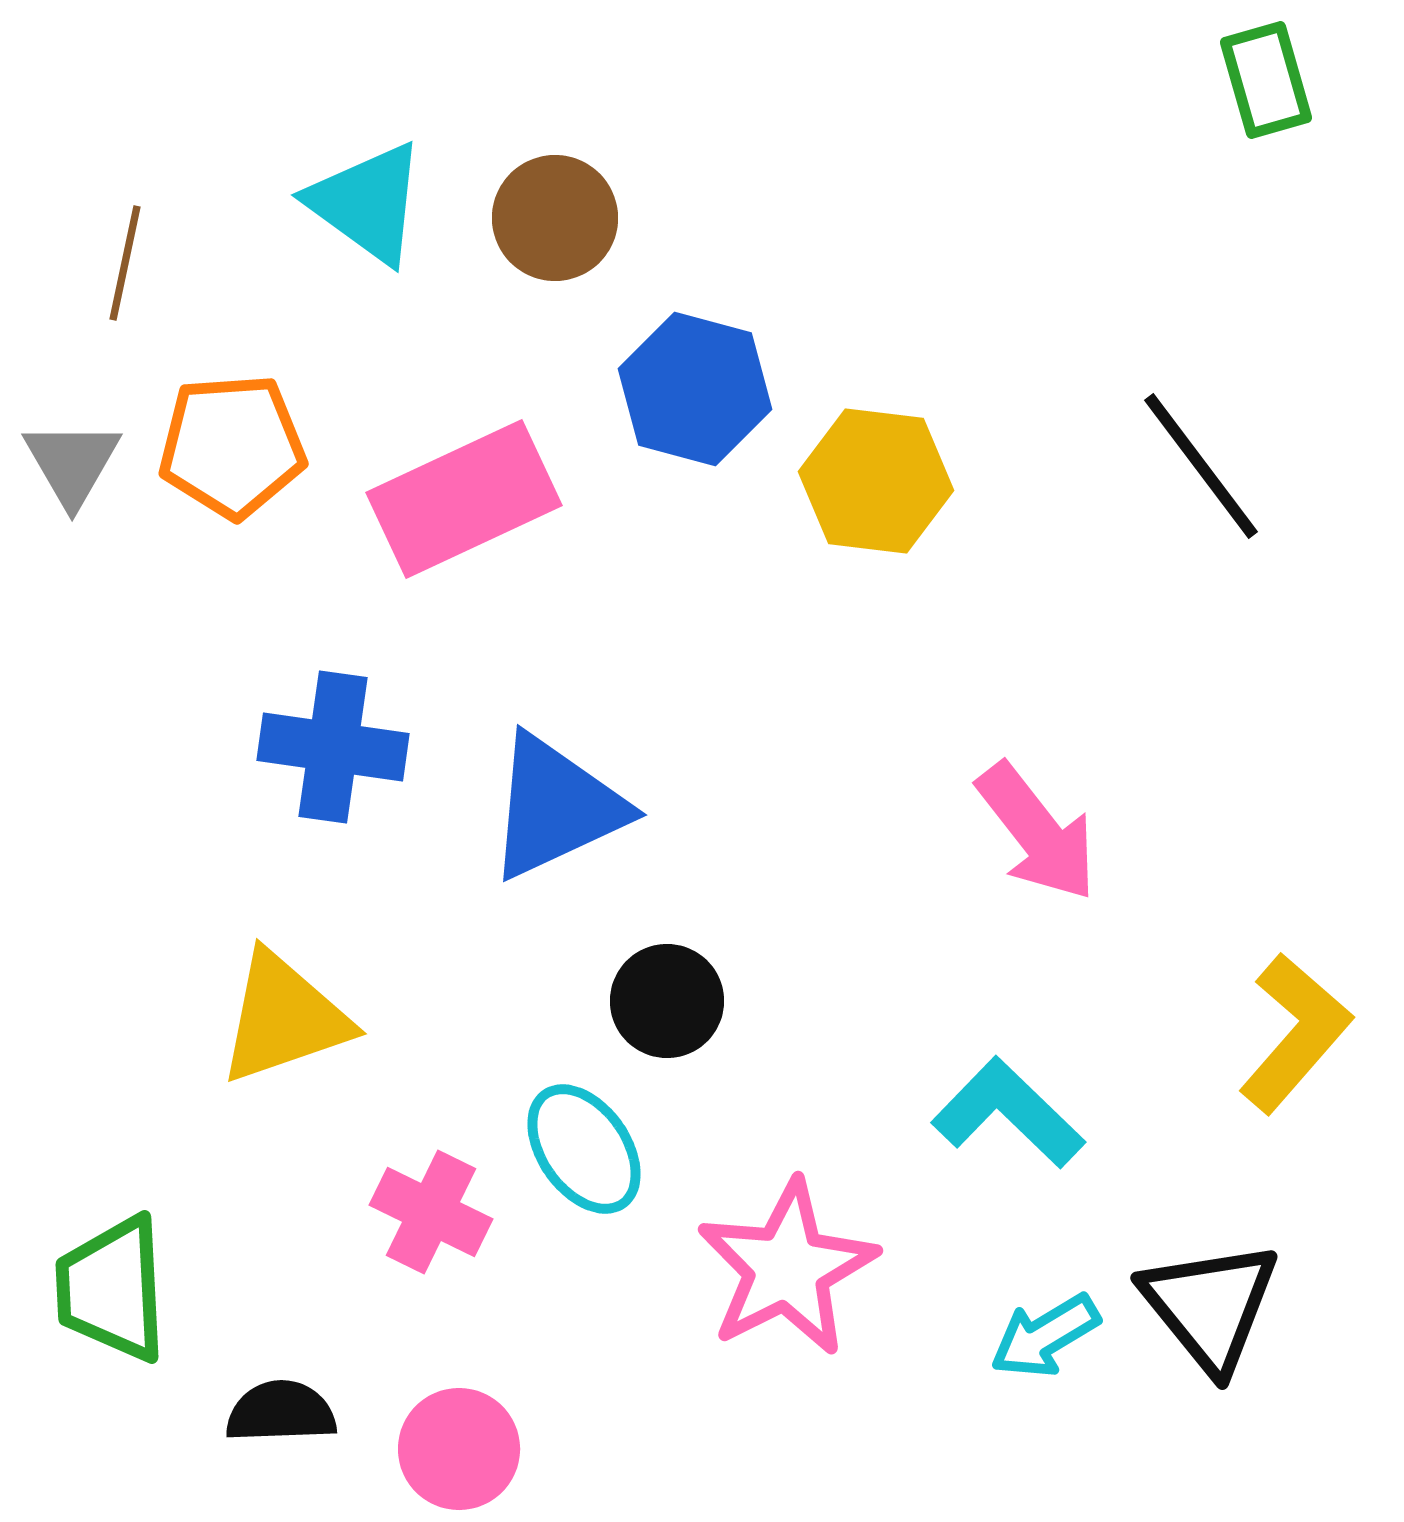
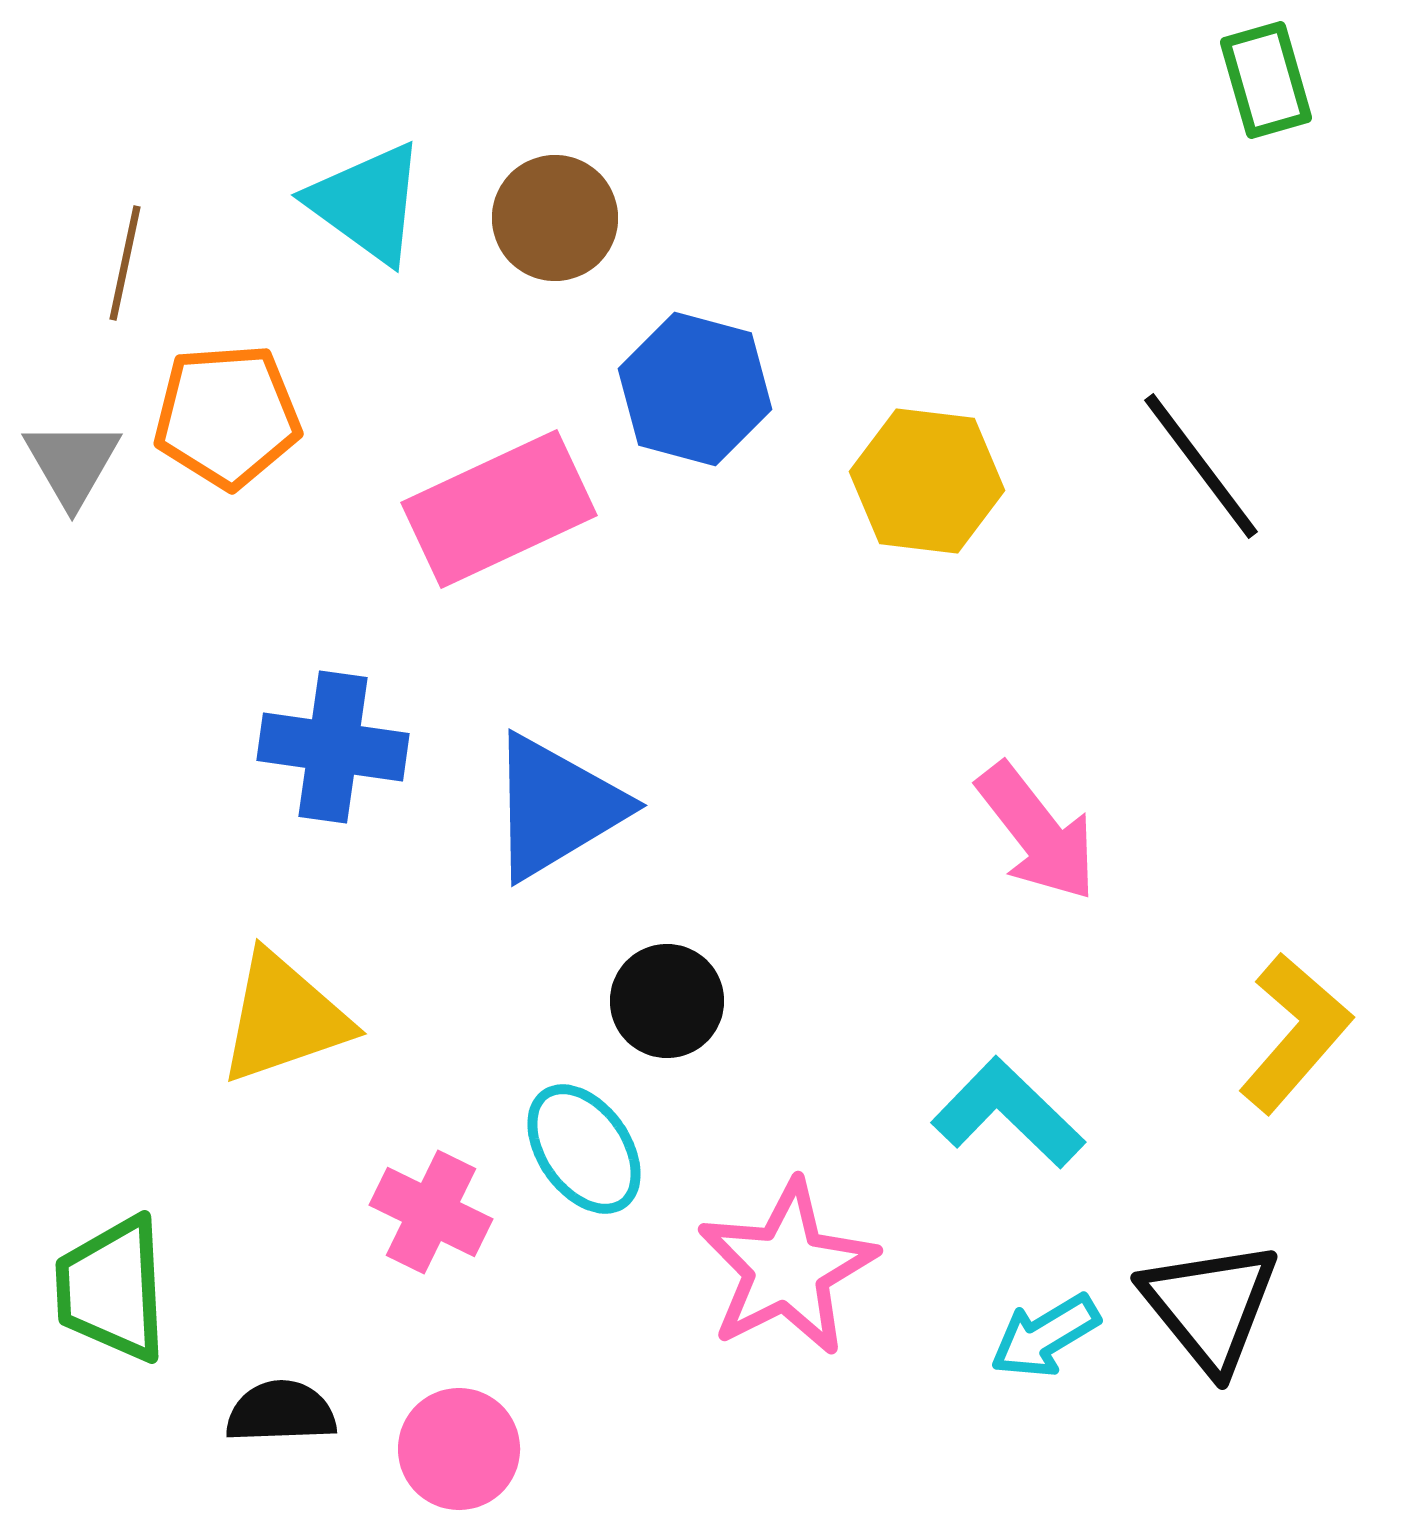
orange pentagon: moved 5 px left, 30 px up
yellow hexagon: moved 51 px right
pink rectangle: moved 35 px right, 10 px down
blue triangle: rotated 6 degrees counterclockwise
